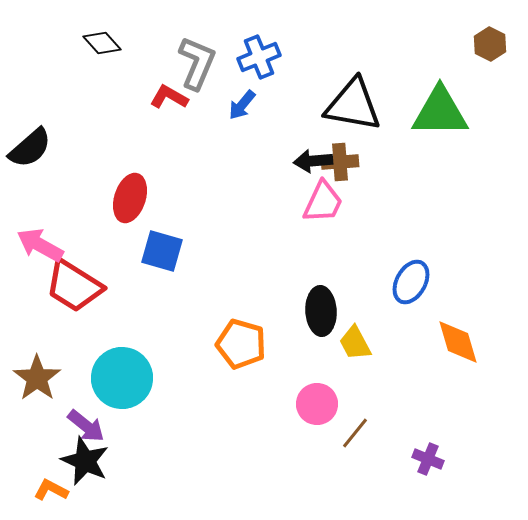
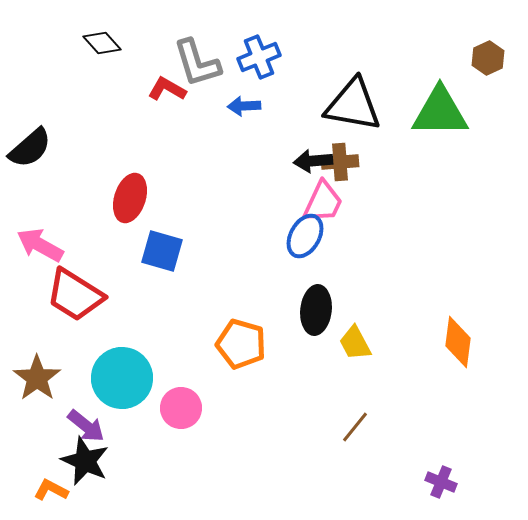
brown hexagon: moved 2 px left, 14 px down; rotated 8 degrees clockwise
gray L-shape: rotated 140 degrees clockwise
red L-shape: moved 2 px left, 8 px up
blue arrow: moved 2 px right, 1 px down; rotated 48 degrees clockwise
blue ellipse: moved 106 px left, 46 px up
red trapezoid: moved 1 px right, 9 px down
black ellipse: moved 5 px left, 1 px up; rotated 9 degrees clockwise
orange diamond: rotated 24 degrees clockwise
pink circle: moved 136 px left, 4 px down
brown line: moved 6 px up
purple cross: moved 13 px right, 23 px down
